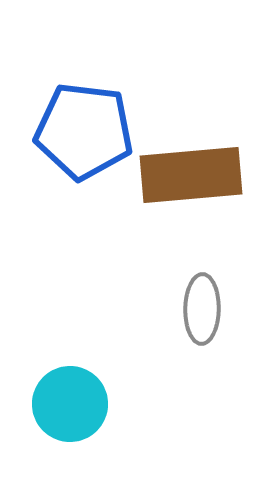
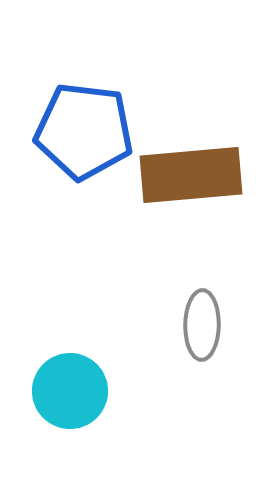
gray ellipse: moved 16 px down
cyan circle: moved 13 px up
